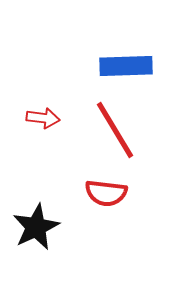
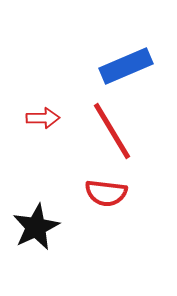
blue rectangle: rotated 21 degrees counterclockwise
red arrow: rotated 8 degrees counterclockwise
red line: moved 3 px left, 1 px down
